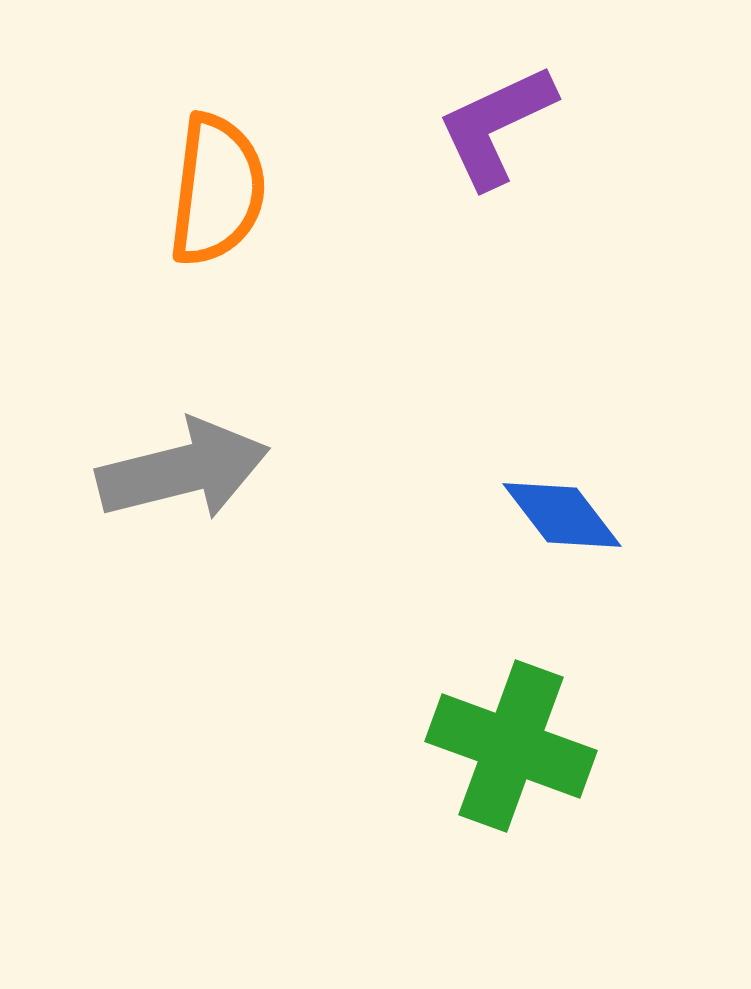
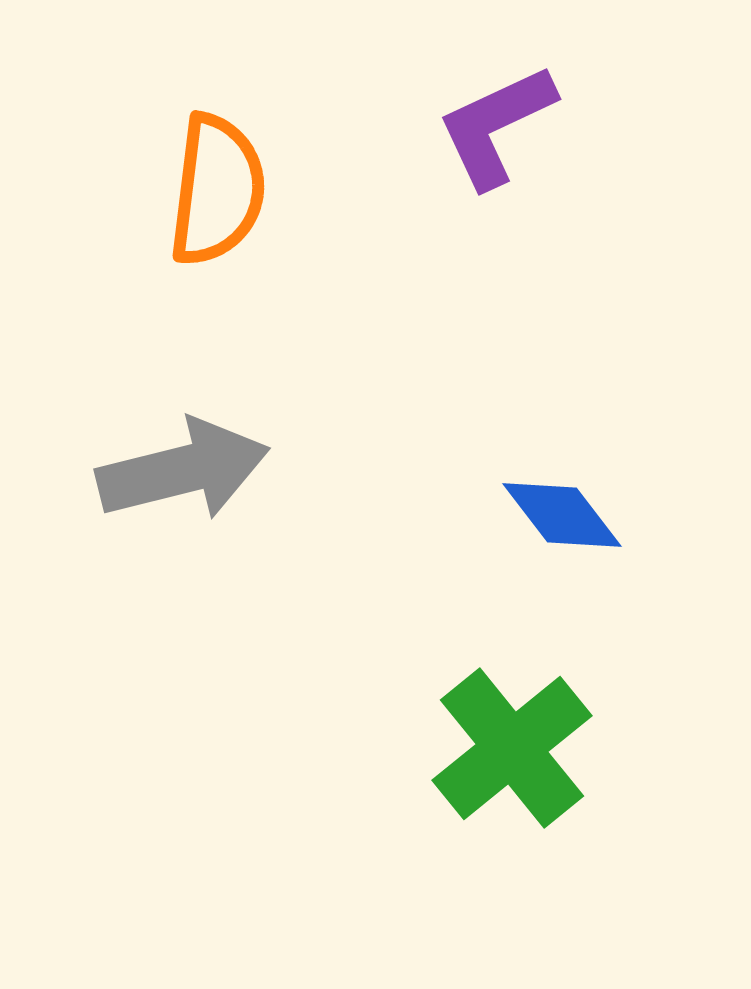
green cross: moved 1 px right, 2 px down; rotated 31 degrees clockwise
